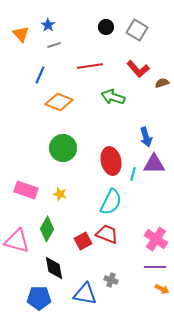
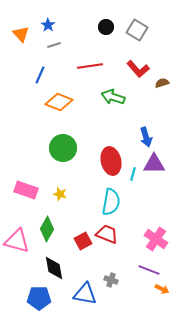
cyan semicircle: rotated 16 degrees counterclockwise
purple line: moved 6 px left, 3 px down; rotated 20 degrees clockwise
